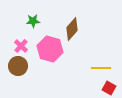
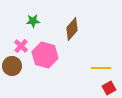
pink hexagon: moved 5 px left, 6 px down
brown circle: moved 6 px left
red square: rotated 32 degrees clockwise
